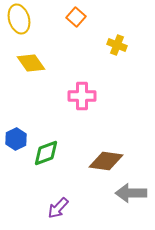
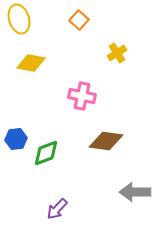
orange square: moved 3 px right, 3 px down
yellow cross: moved 8 px down; rotated 36 degrees clockwise
yellow diamond: rotated 44 degrees counterclockwise
pink cross: rotated 12 degrees clockwise
blue hexagon: rotated 20 degrees clockwise
brown diamond: moved 20 px up
gray arrow: moved 4 px right, 1 px up
purple arrow: moved 1 px left, 1 px down
